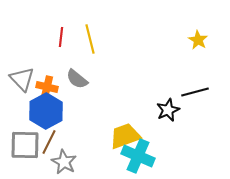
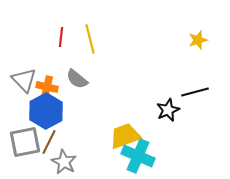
yellow star: rotated 24 degrees clockwise
gray triangle: moved 2 px right, 1 px down
gray square: moved 3 px up; rotated 12 degrees counterclockwise
